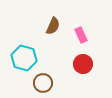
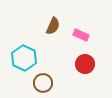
pink rectangle: rotated 42 degrees counterclockwise
cyan hexagon: rotated 10 degrees clockwise
red circle: moved 2 px right
